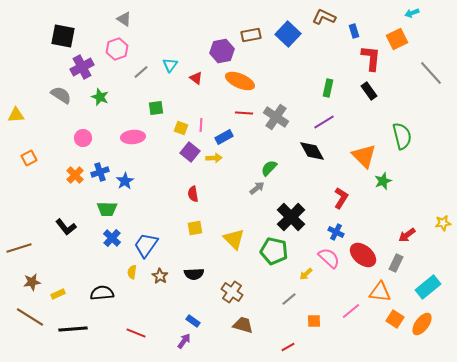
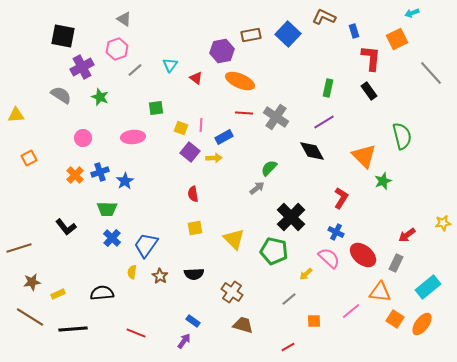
gray line at (141, 72): moved 6 px left, 2 px up
